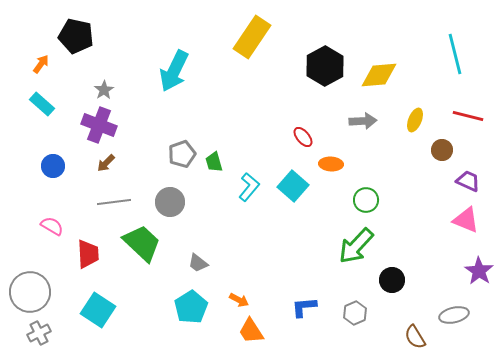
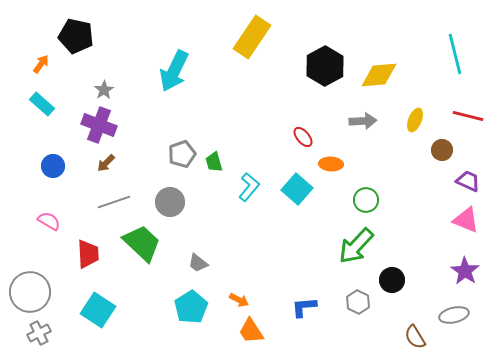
cyan square at (293, 186): moved 4 px right, 3 px down
gray line at (114, 202): rotated 12 degrees counterclockwise
pink semicircle at (52, 226): moved 3 px left, 5 px up
purple star at (479, 271): moved 14 px left
gray hexagon at (355, 313): moved 3 px right, 11 px up; rotated 10 degrees counterclockwise
